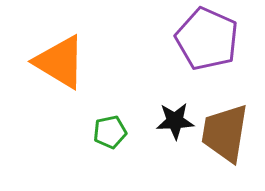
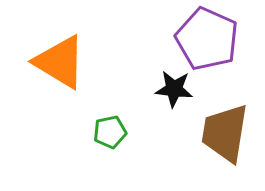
black star: moved 1 px left, 32 px up; rotated 9 degrees clockwise
